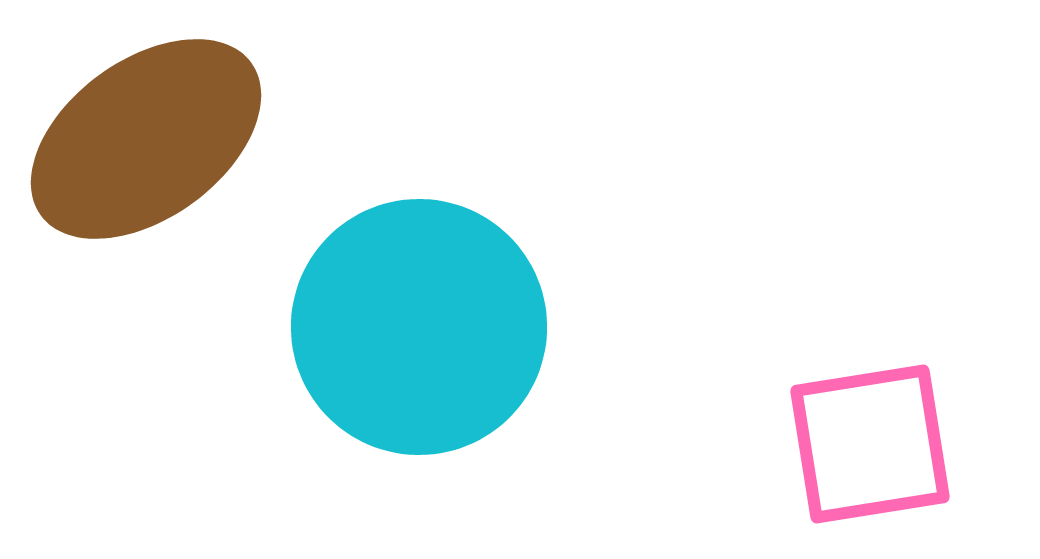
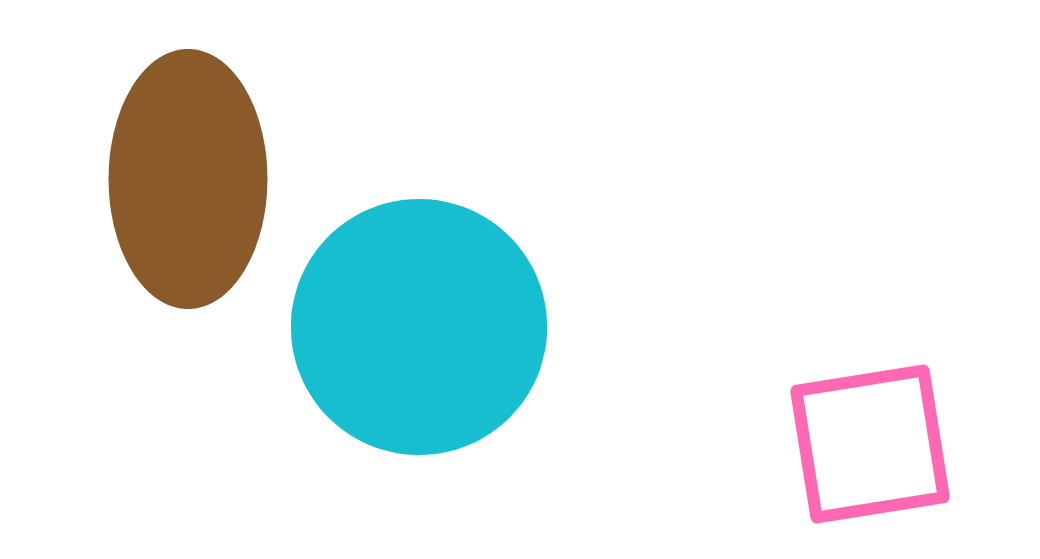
brown ellipse: moved 42 px right, 40 px down; rotated 54 degrees counterclockwise
